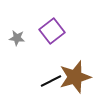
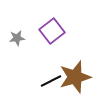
gray star: rotated 14 degrees counterclockwise
